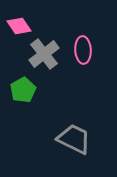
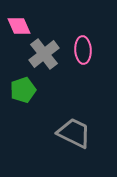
pink diamond: rotated 10 degrees clockwise
green pentagon: rotated 10 degrees clockwise
gray trapezoid: moved 6 px up
